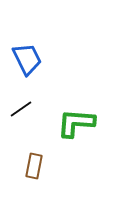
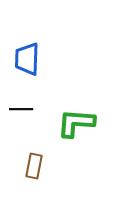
blue trapezoid: rotated 152 degrees counterclockwise
black line: rotated 35 degrees clockwise
